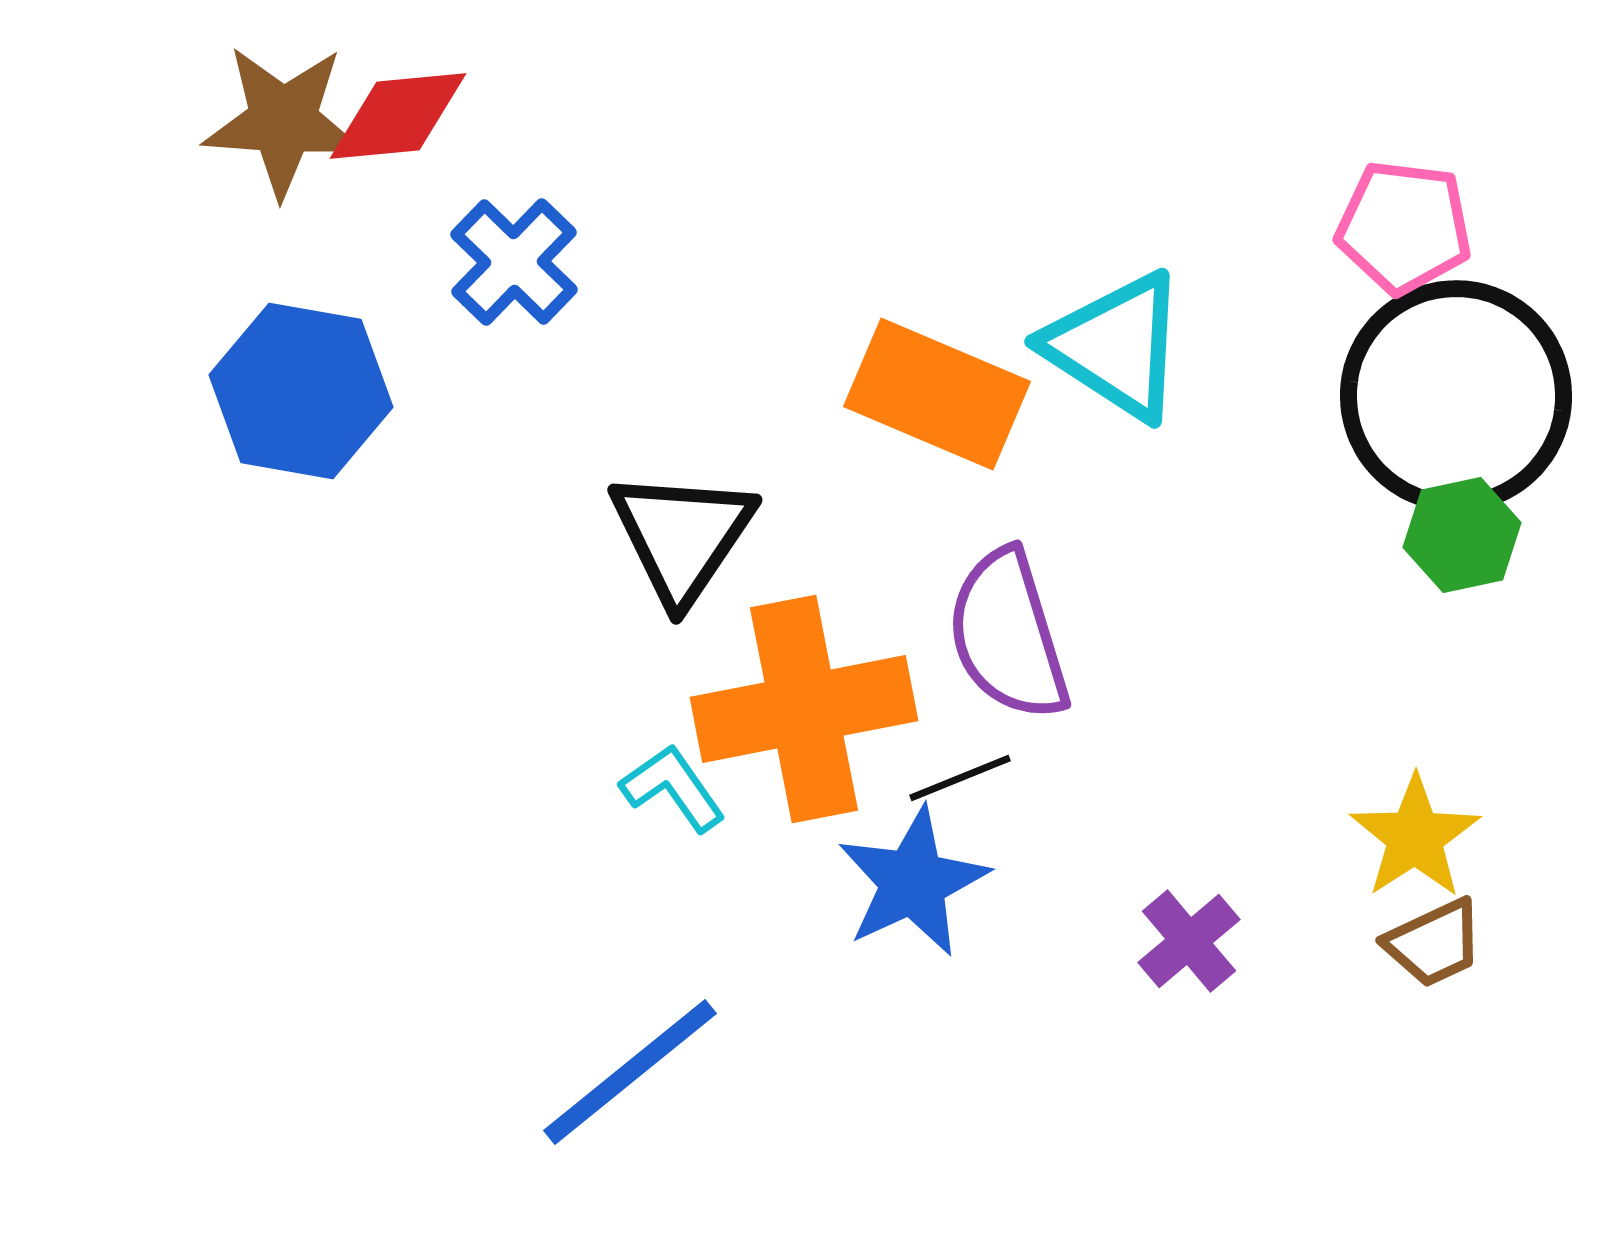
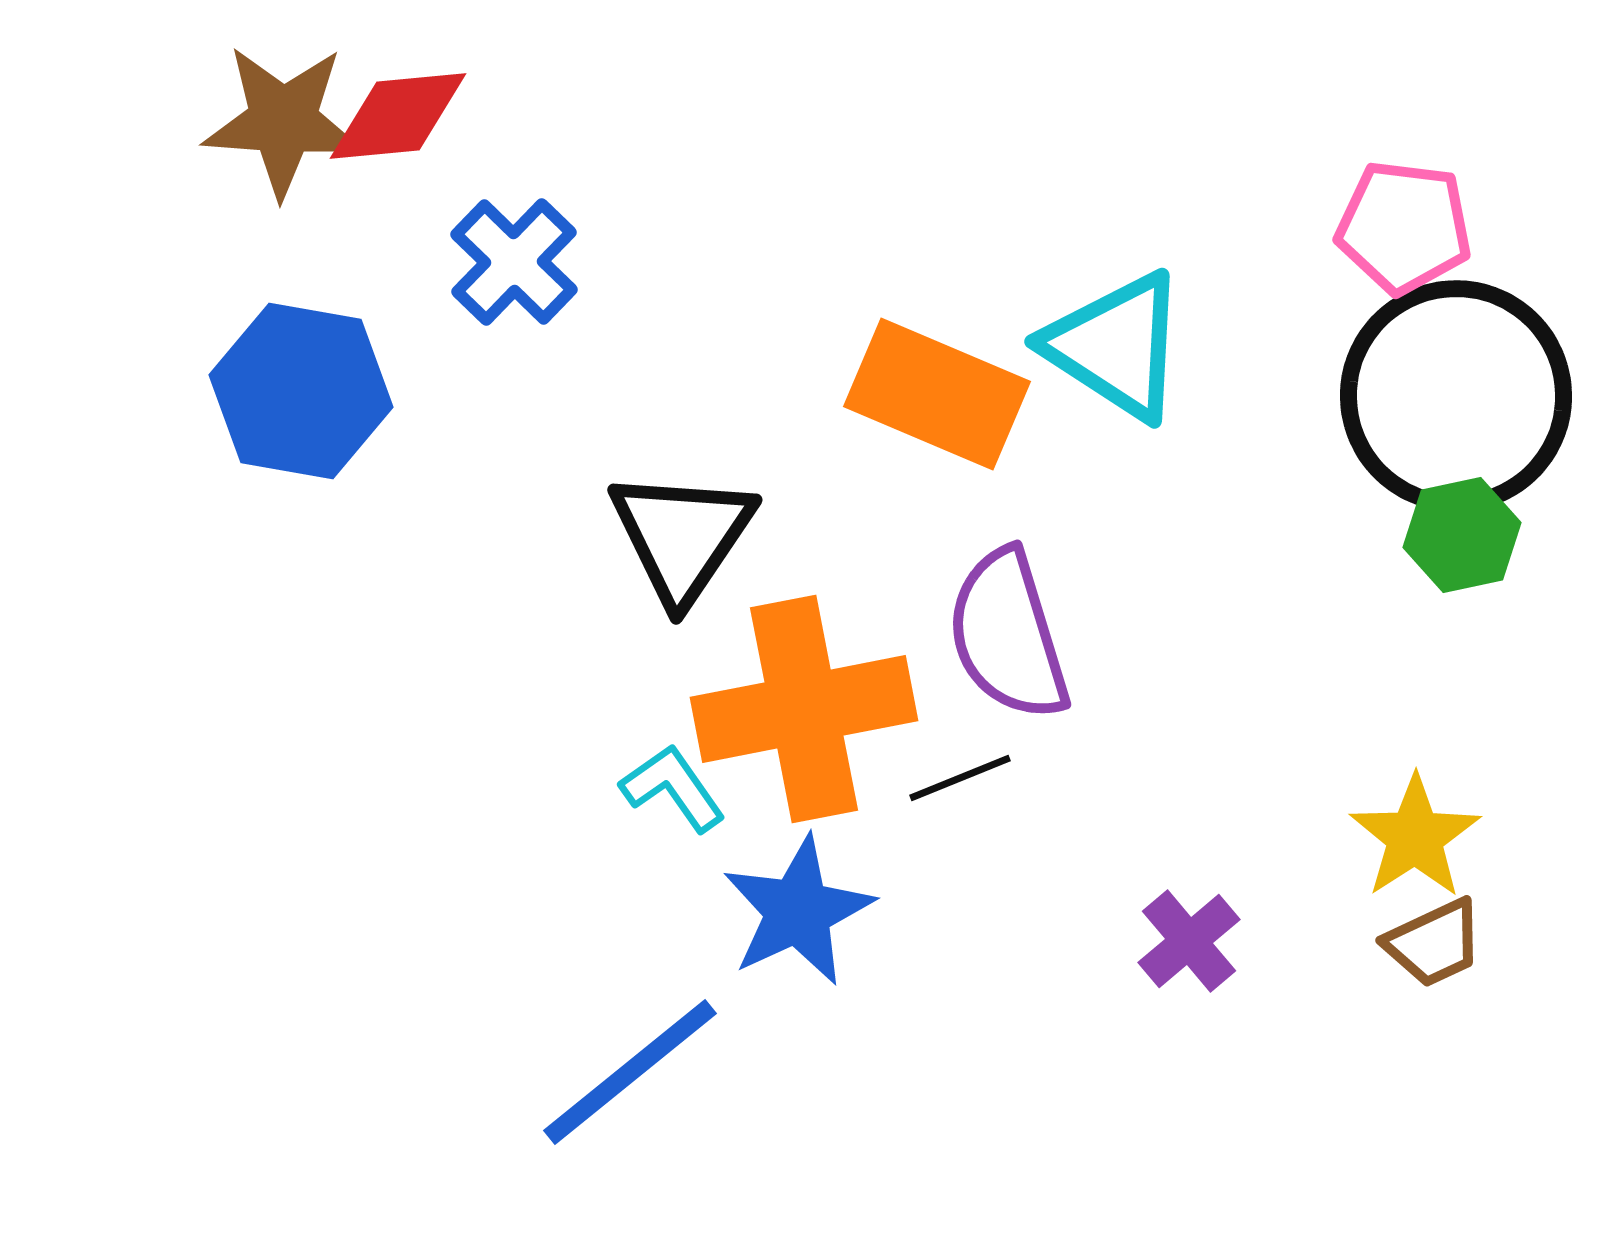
blue star: moved 115 px left, 29 px down
